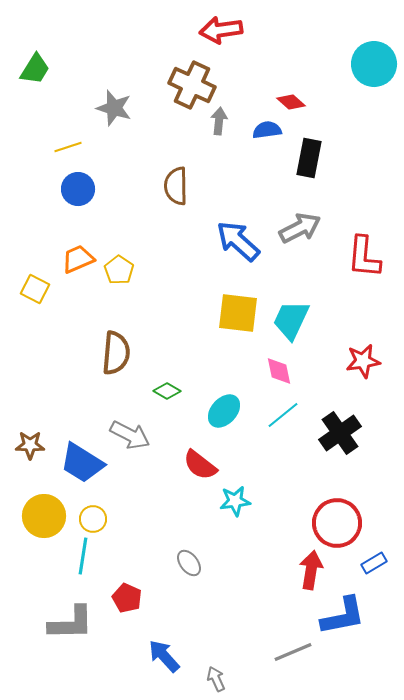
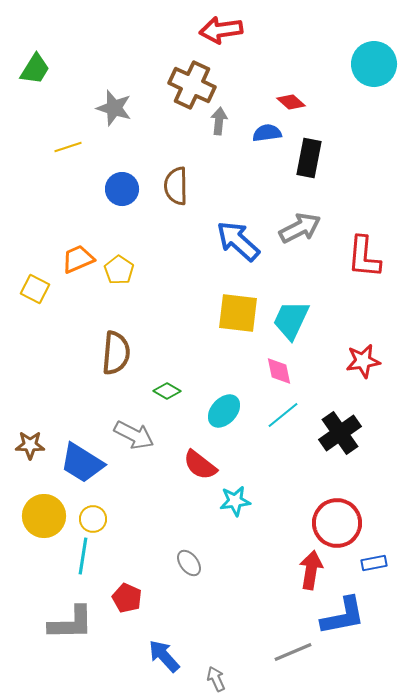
blue semicircle at (267, 130): moved 3 px down
blue circle at (78, 189): moved 44 px right
gray arrow at (130, 435): moved 4 px right
blue rectangle at (374, 563): rotated 20 degrees clockwise
